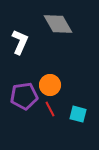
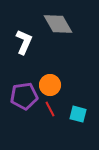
white L-shape: moved 4 px right
